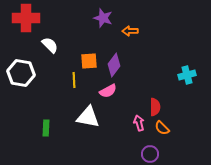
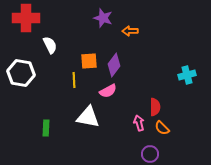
white semicircle: rotated 18 degrees clockwise
